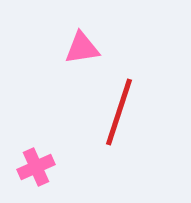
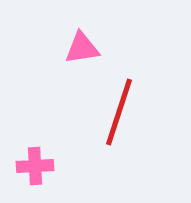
pink cross: moved 1 px left, 1 px up; rotated 21 degrees clockwise
